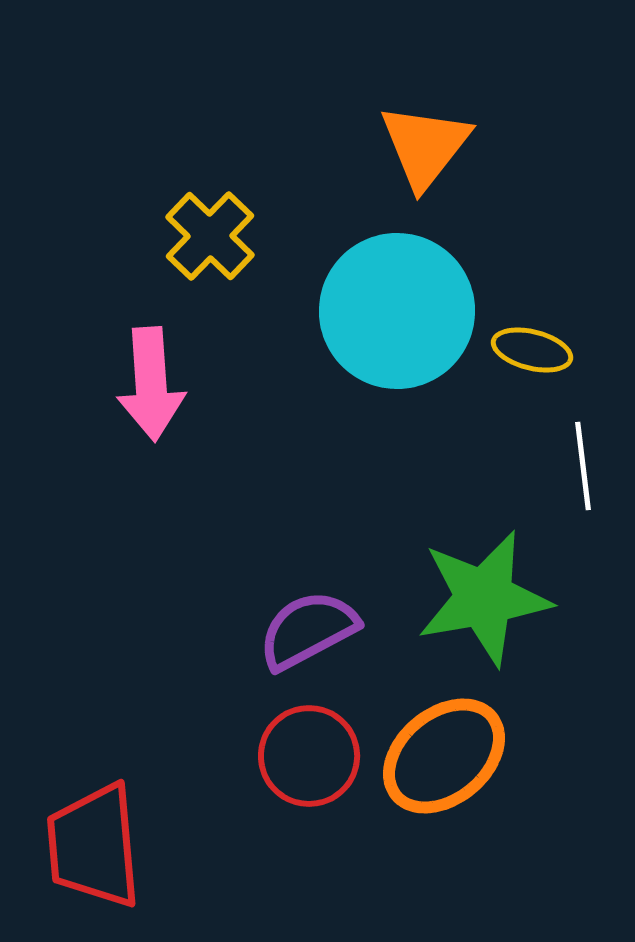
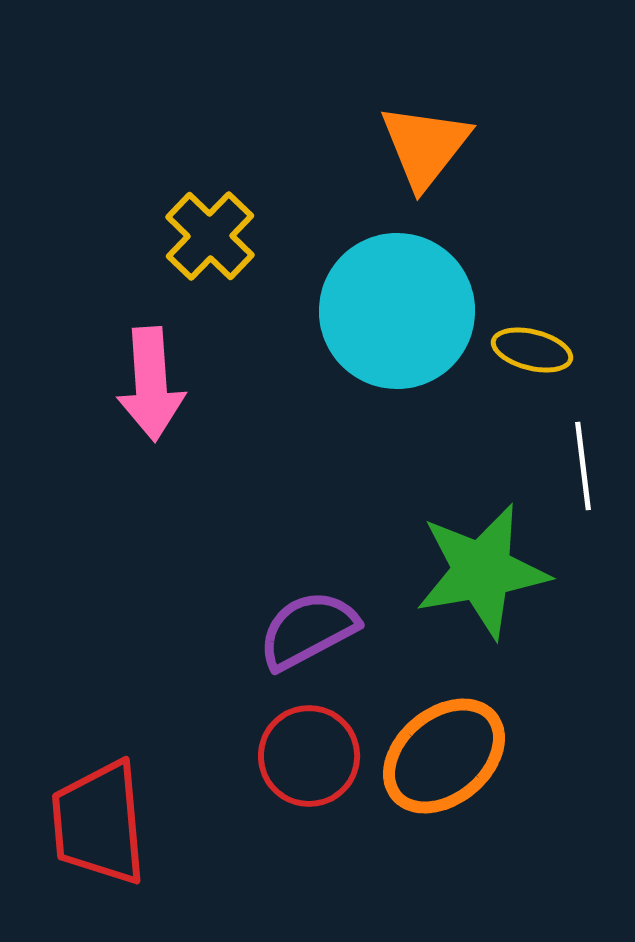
green star: moved 2 px left, 27 px up
red trapezoid: moved 5 px right, 23 px up
